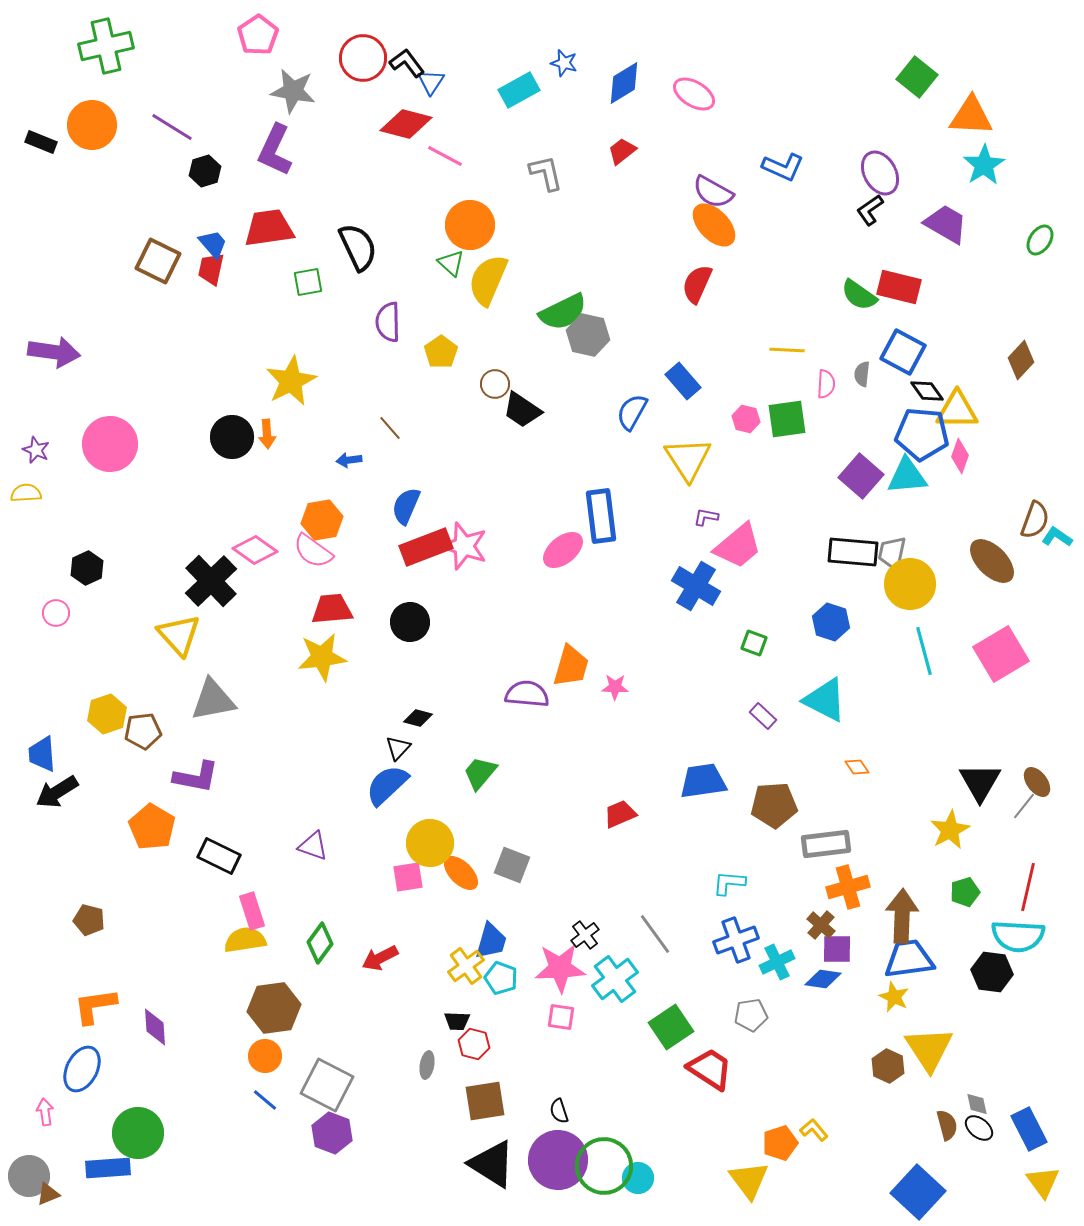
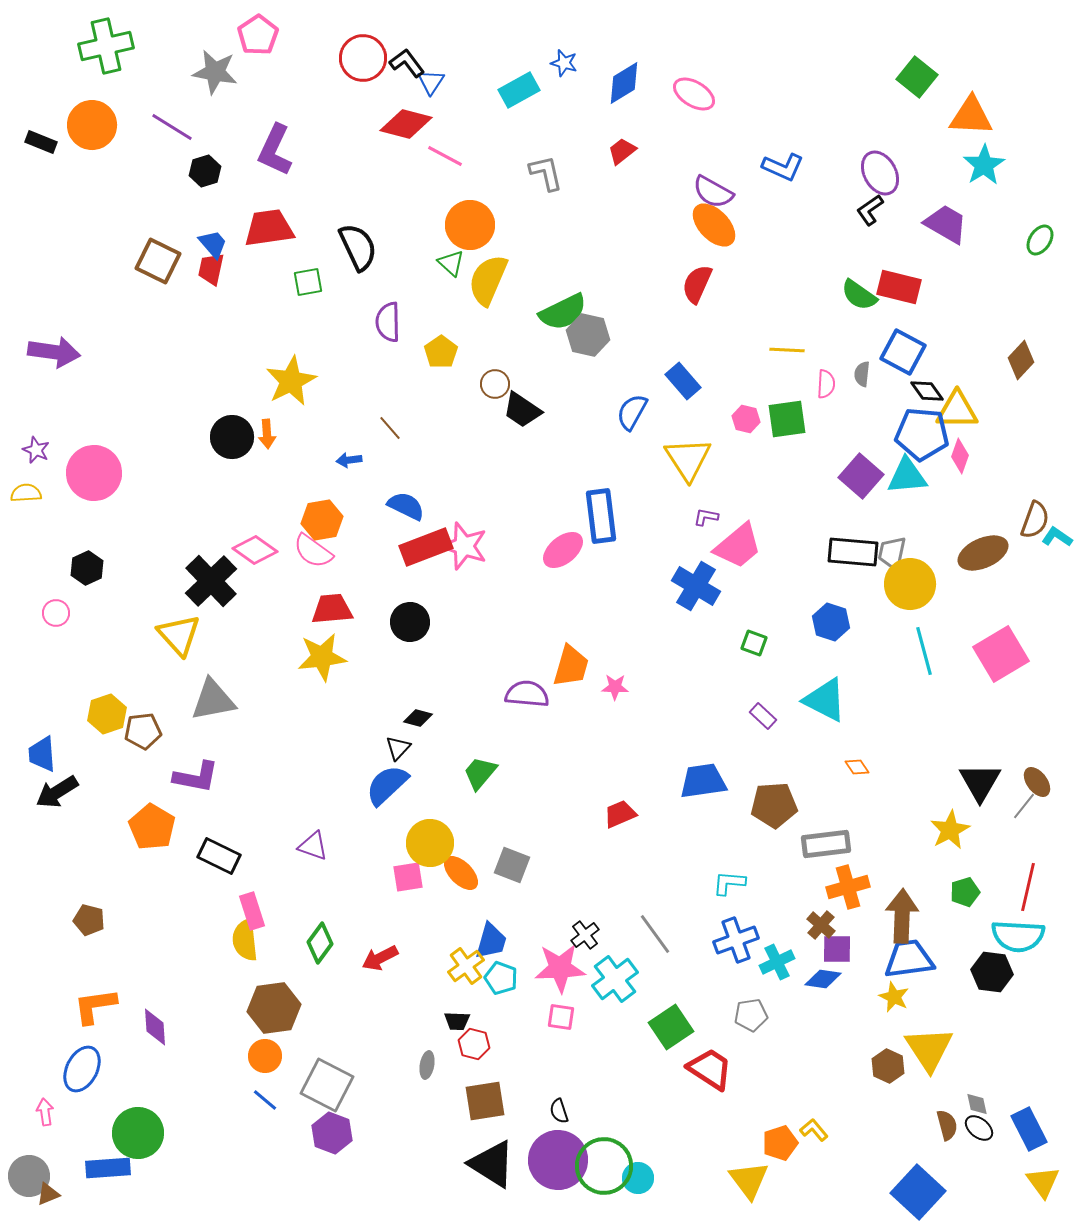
gray star at (293, 91): moved 78 px left, 19 px up
pink circle at (110, 444): moved 16 px left, 29 px down
blue semicircle at (406, 506): rotated 93 degrees clockwise
brown ellipse at (992, 561): moved 9 px left, 8 px up; rotated 69 degrees counterclockwise
yellow semicircle at (245, 940): rotated 87 degrees counterclockwise
